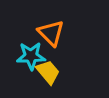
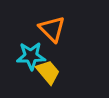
orange triangle: moved 1 px right, 4 px up
